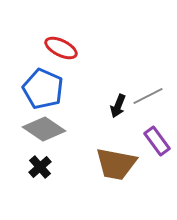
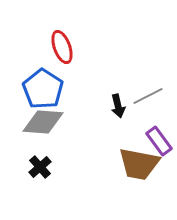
red ellipse: moved 1 px right, 1 px up; rotated 44 degrees clockwise
blue pentagon: rotated 9 degrees clockwise
black arrow: rotated 35 degrees counterclockwise
gray diamond: moved 1 px left, 7 px up; rotated 30 degrees counterclockwise
purple rectangle: moved 2 px right
brown trapezoid: moved 23 px right
